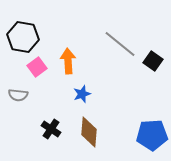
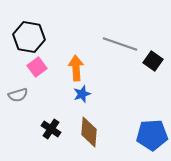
black hexagon: moved 6 px right
gray line: rotated 20 degrees counterclockwise
orange arrow: moved 8 px right, 7 px down
gray semicircle: rotated 24 degrees counterclockwise
